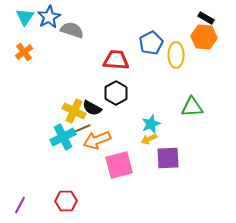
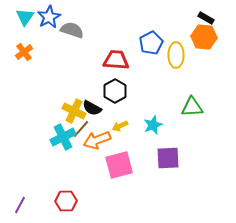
black hexagon: moved 1 px left, 2 px up
cyan star: moved 2 px right, 1 px down
brown line: rotated 24 degrees counterclockwise
yellow arrow: moved 29 px left, 13 px up
